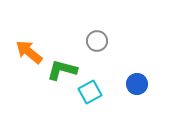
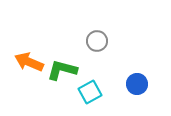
orange arrow: moved 10 px down; rotated 16 degrees counterclockwise
